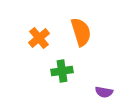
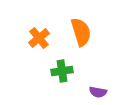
purple semicircle: moved 6 px left
